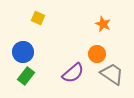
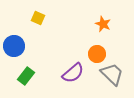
blue circle: moved 9 px left, 6 px up
gray trapezoid: rotated 10 degrees clockwise
